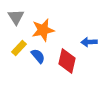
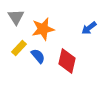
orange star: moved 1 px up
blue arrow: moved 14 px up; rotated 35 degrees counterclockwise
